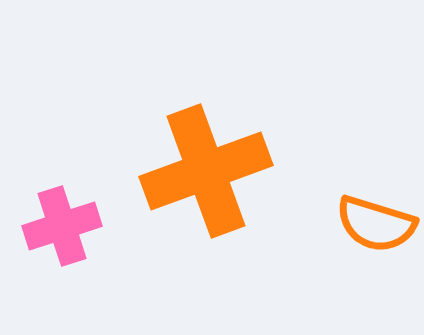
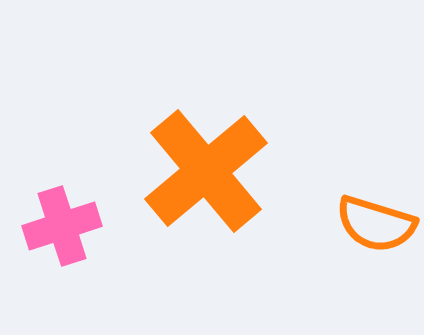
orange cross: rotated 20 degrees counterclockwise
